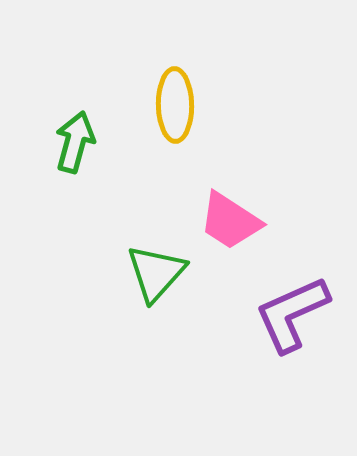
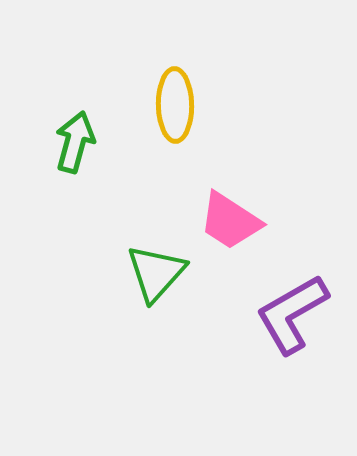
purple L-shape: rotated 6 degrees counterclockwise
